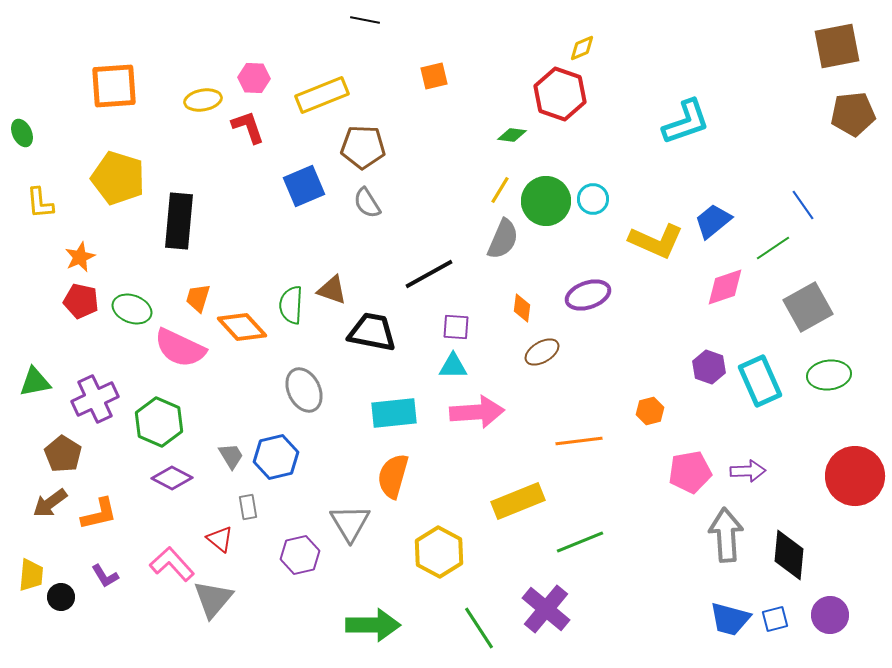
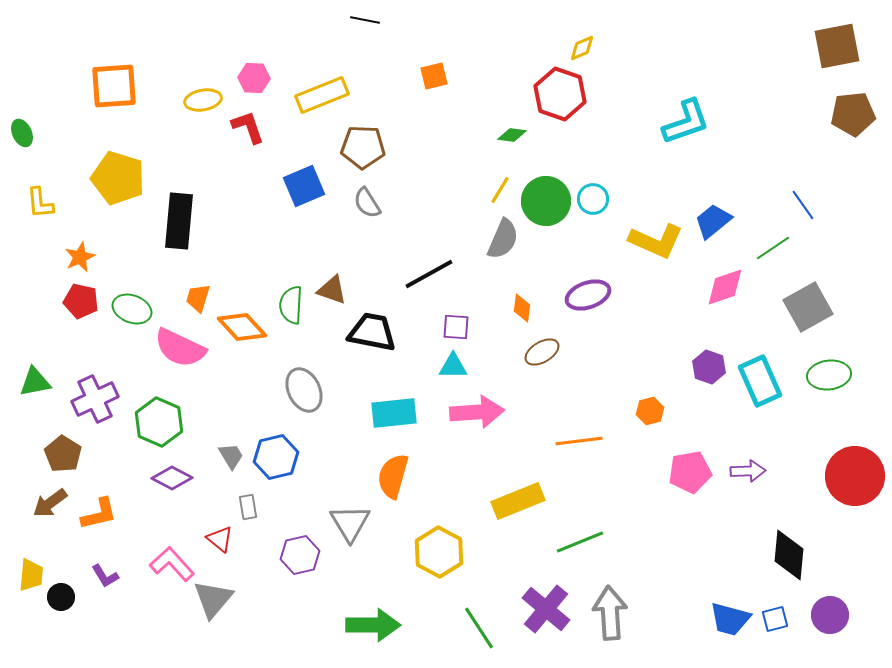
gray arrow at (726, 535): moved 116 px left, 78 px down
